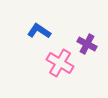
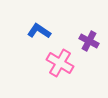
purple cross: moved 2 px right, 3 px up
